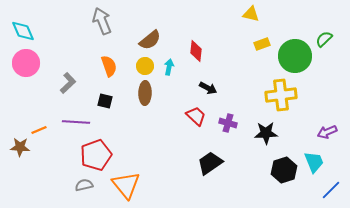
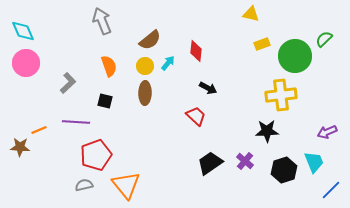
cyan arrow: moved 1 px left, 4 px up; rotated 28 degrees clockwise
purple cross: moved 17 px right, 38 px down; rotated 24 degrees clockwise
black star: moved 1 px right, 2 px up
